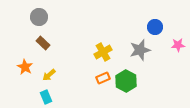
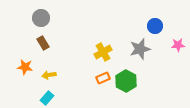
gray circle: moved 2 px right, 1 px down
blue circle: moved 1 px up
brown rectangle: rotated 16 degrees clockwise
gray star: moved 1 px up
orange star: rotated 21 degrees counterclockwise
yellow arrow: rotated 32 degrees clockwise
cyan rectangle: moved 1 px right, 1 px down; rotated 64 degrees clockwise
